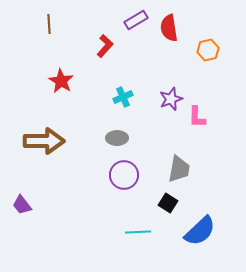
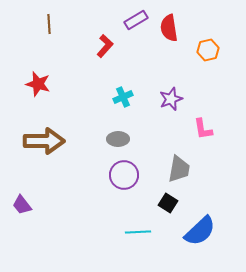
red star: moved 23 px left, 3 px down; rotated 15 degrees counterclockwise
pink L-shape: moved 6 px right, 12 px down; rotated 10 degrees counterclockwise
gray ellipse: moved 1 px right, 1 px down
